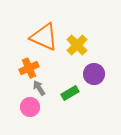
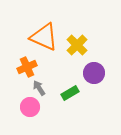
orange cross: moved 2 px left, 1 px up
purple circle: moved 1 px up
